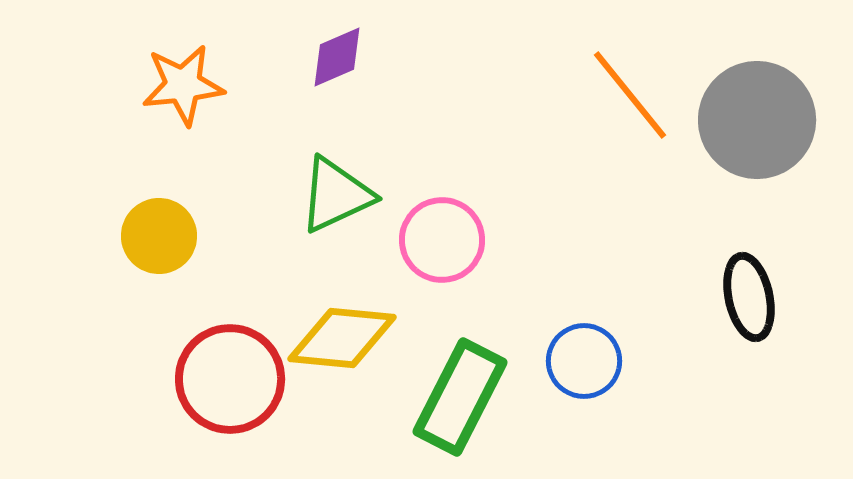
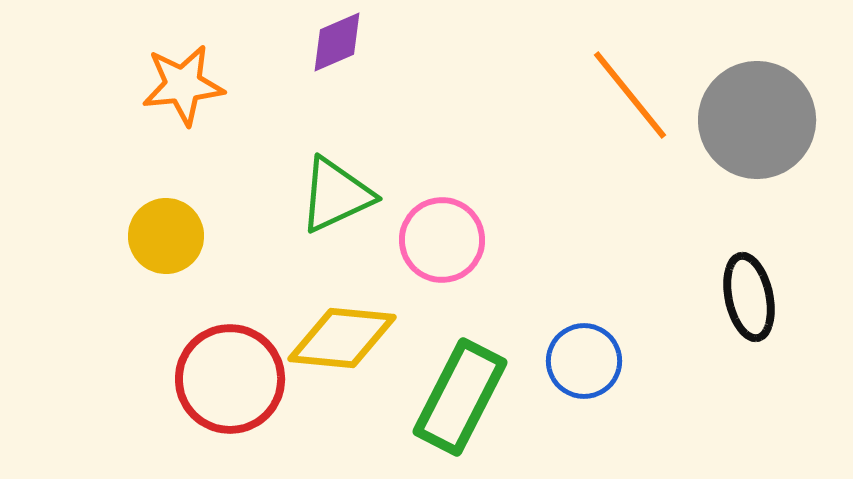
purple diamond: moved 15 px up
yellow circle: moved 7 px right
